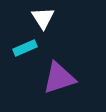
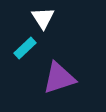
cyan rectangle: rotated 20 degrees counterclockwise
